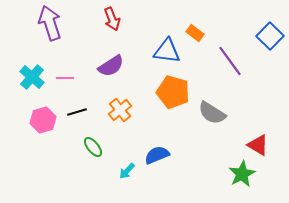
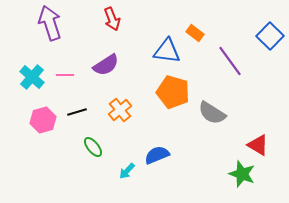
purple semicircle: moved 5 px left, 1 px up
pink line: moved 3 px up
green star: rotated 24 degrees counterclockwise
